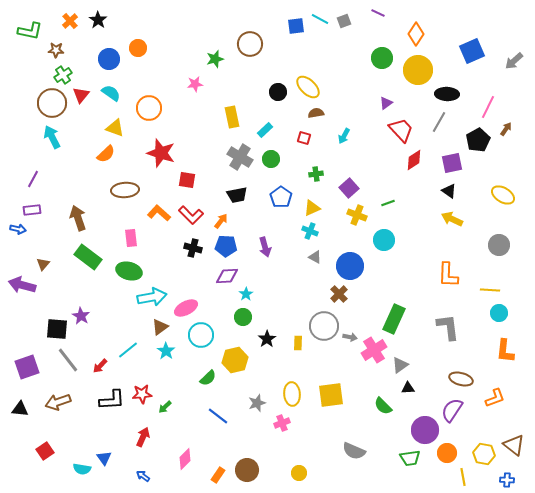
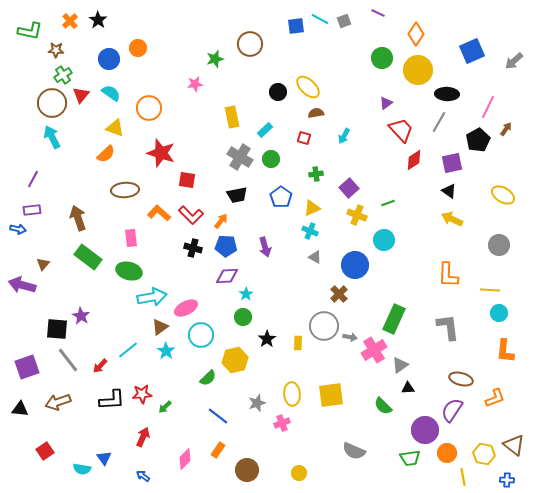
blue circle at (350, 266): moved 5 px right, 1 px up
orange rectangle at (218, 475): moved 25 px up
